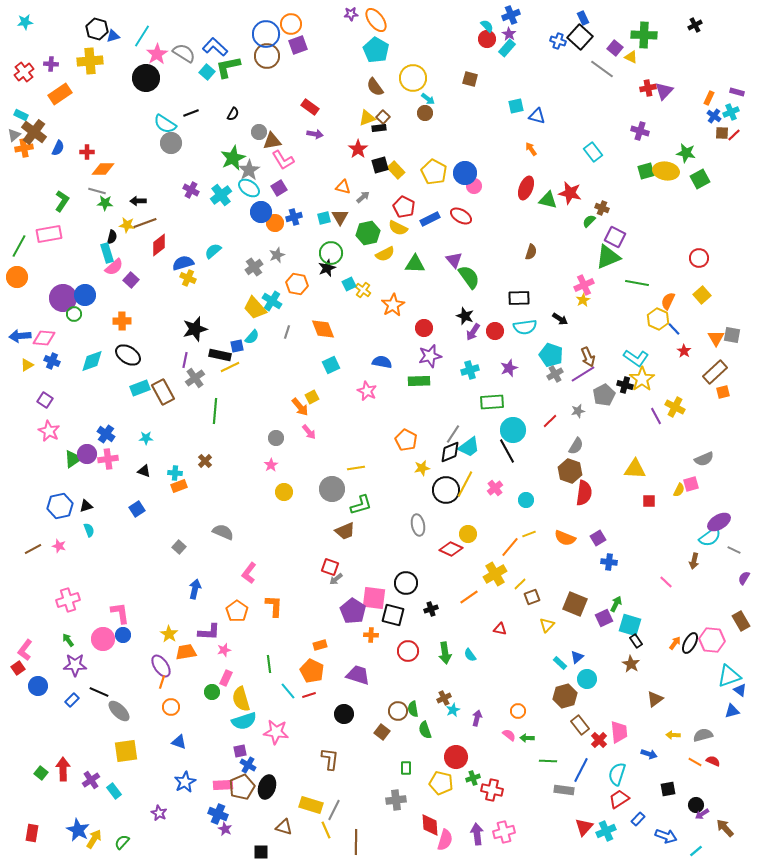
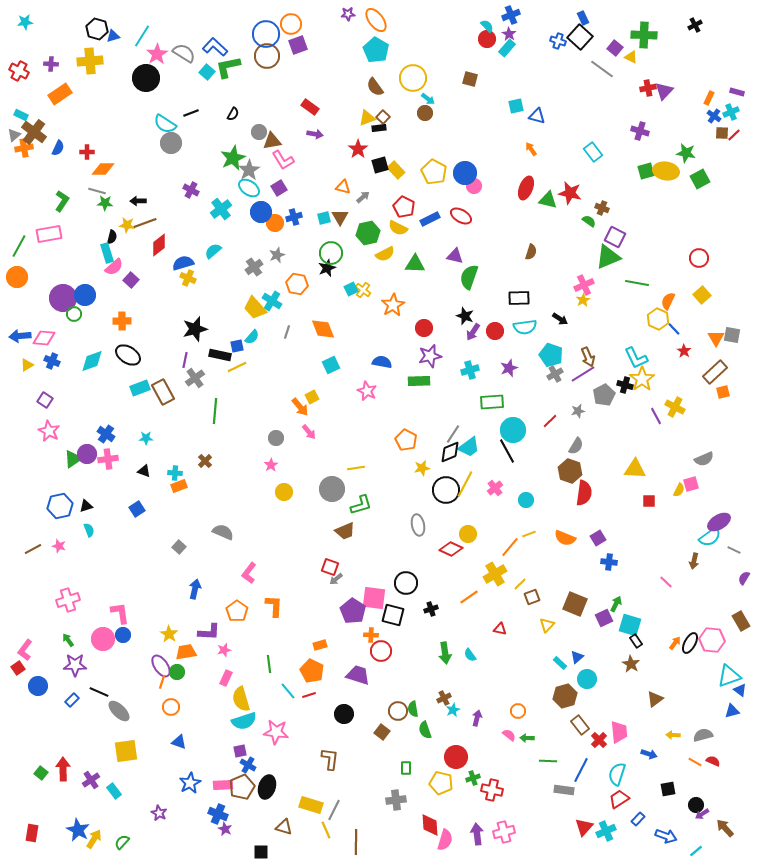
purple star at (351, 14): moved 3 px left
red cross at (24, 72): moved 5 px left, 1 px up; rotated 24 degrees counterclockwise
cyan cross at (221, 195): moved 14 px down
green semicircle at (589, 221): rotated 80 degrees clockwise
purple triangle at (454, 260): moved 1 px right, 4 px up; rotated 36 degrees counterclockwise
green semicircle at (469, 277): rotated 125 degrees counterclockwise
cyan square at (349, 284): moved 2 px right, 5 px down
cyan L-shape at (636, 358): rotated 30 degrees clockwise
yellow line at (230, 367): moved 7 px right
red circle at (408, 651): moved 27 px left
green circle at (212, 692): moved 35 px left, 20 px up
blue star at (185, 782): moved 5 px right, 1 px down
